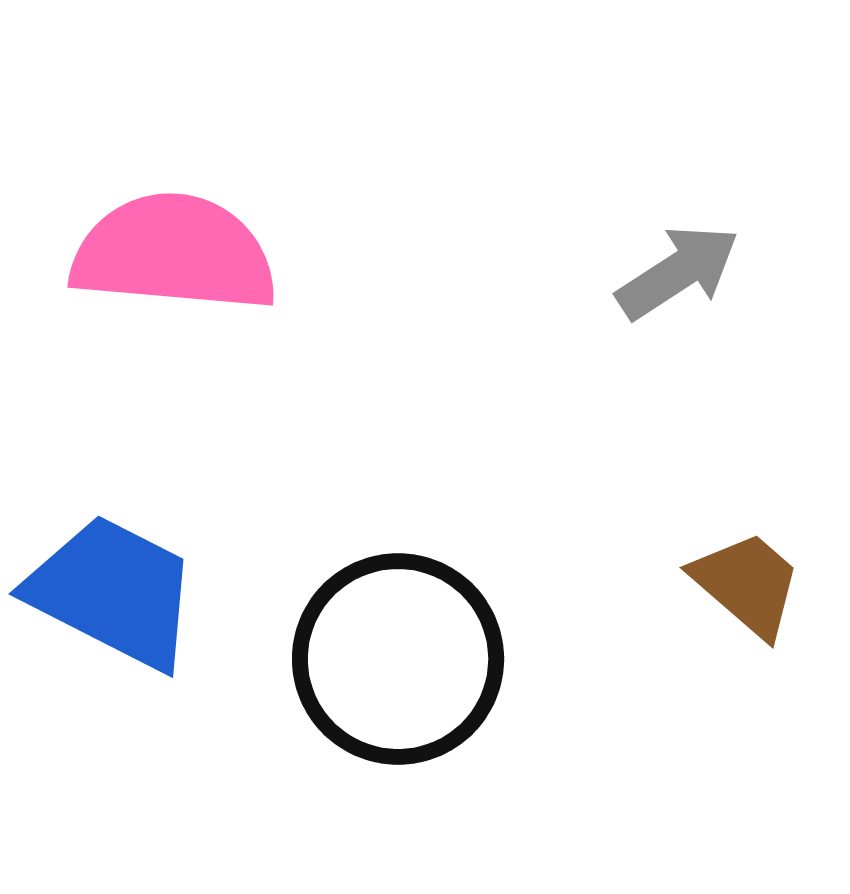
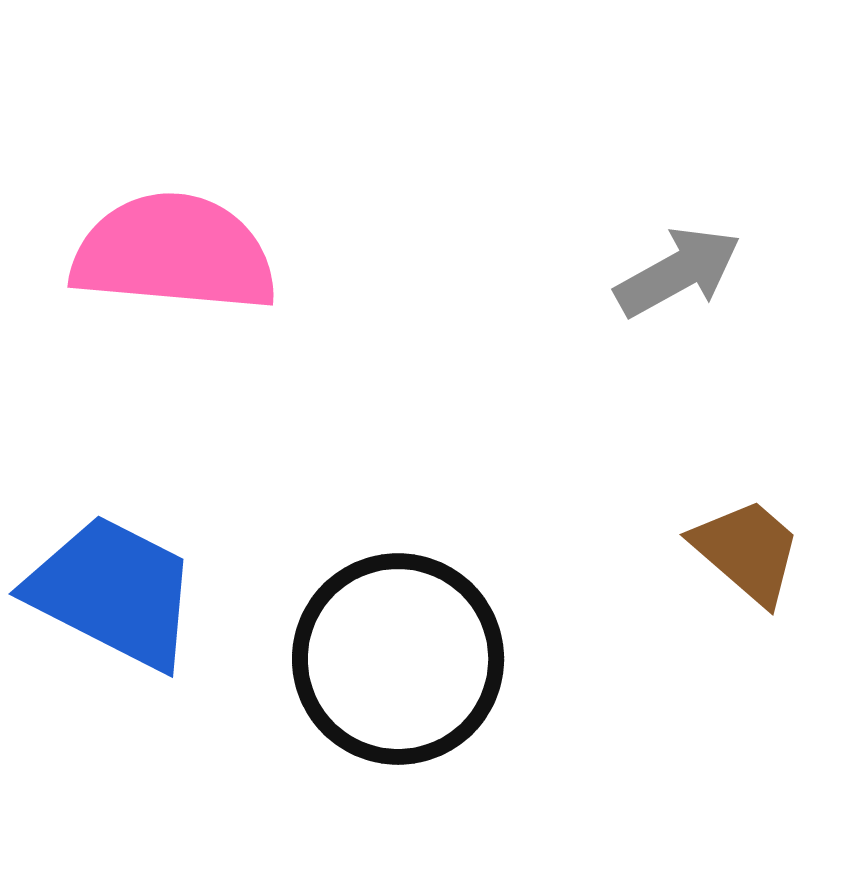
gray arrow: rotated 4 degrees clockwise
brown trapezoid: moved 33 px up
